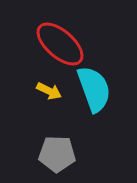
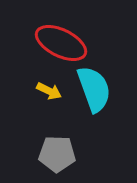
red ellipse: moved 1 px right, 1 px up; rotated 15 degrees counterclockwise
